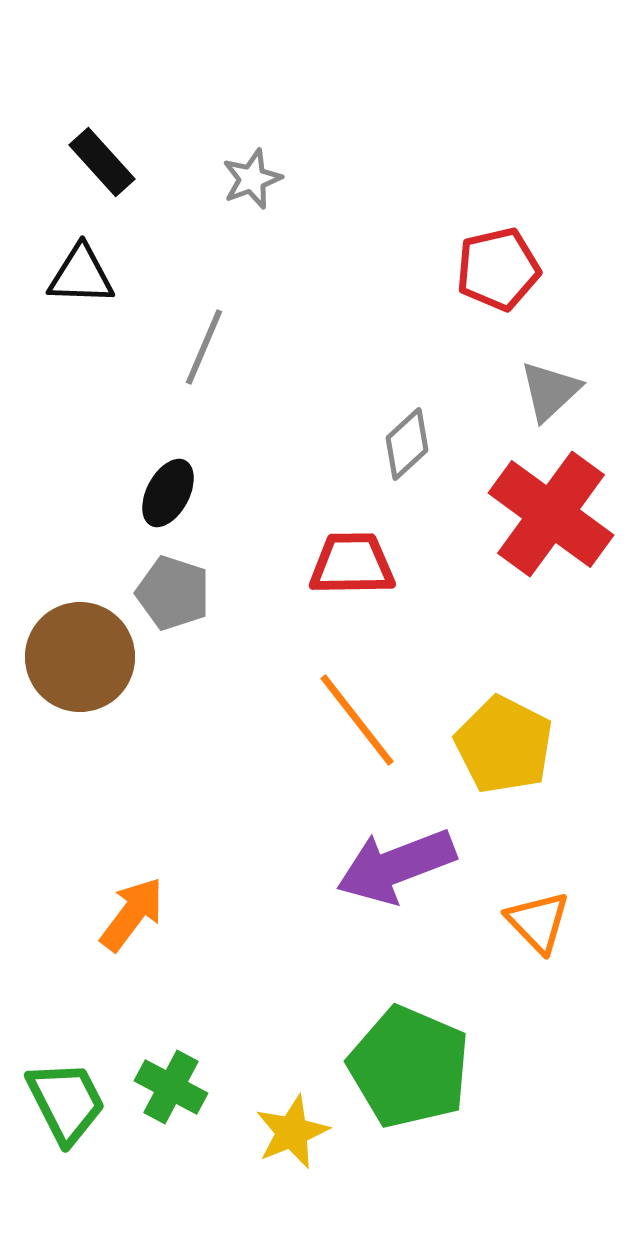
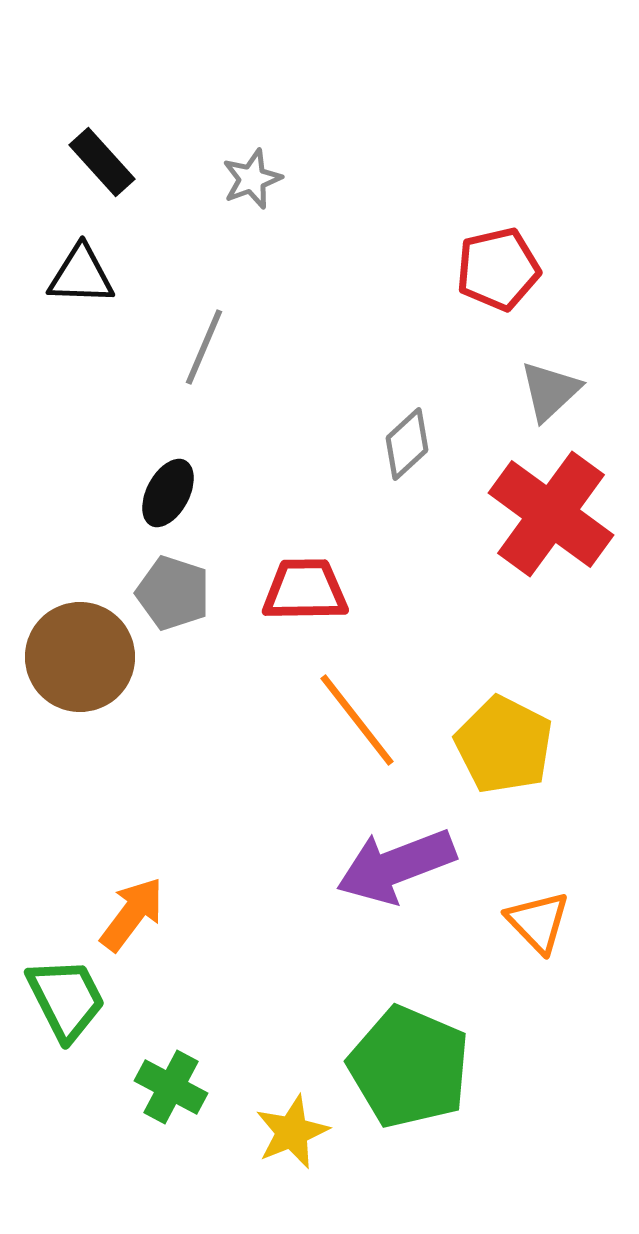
red trapezoid: moved 47 px left, 26 px down
green trapezoid: moved 103 px up
